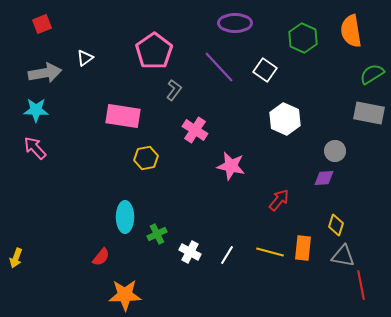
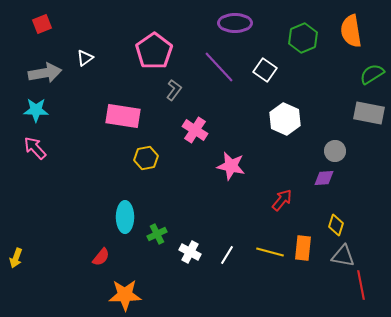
green hexagon: rotated 12 degrees clockwise
red arrow: moved 3 px right
